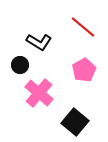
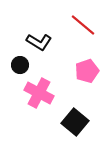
red line: moved 2 px up
pink pentagon: moved 3 px right, 1 px down; rotated 10 degrees clockwise
pink cross: rotated 12 degrees counterclockwise
